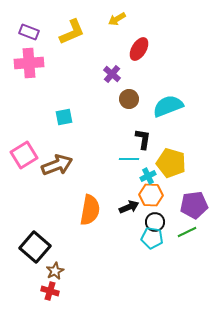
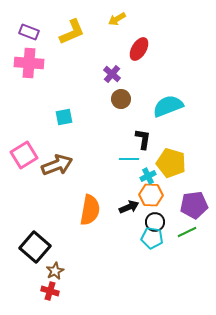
pink cross: rotated 8 degrees clockwise
brown circle: moved 8 px left
